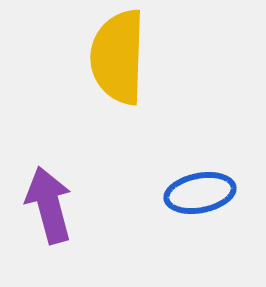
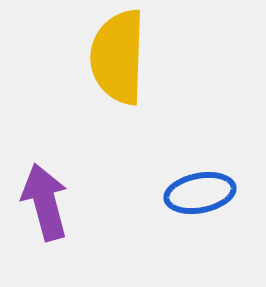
purple arrow: moved 4 px left, 3 px up
